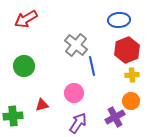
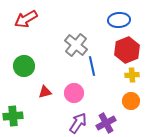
red triangle: moved 3 px right, 13 px up
purple cross: moved 9 px left, 6 px down
